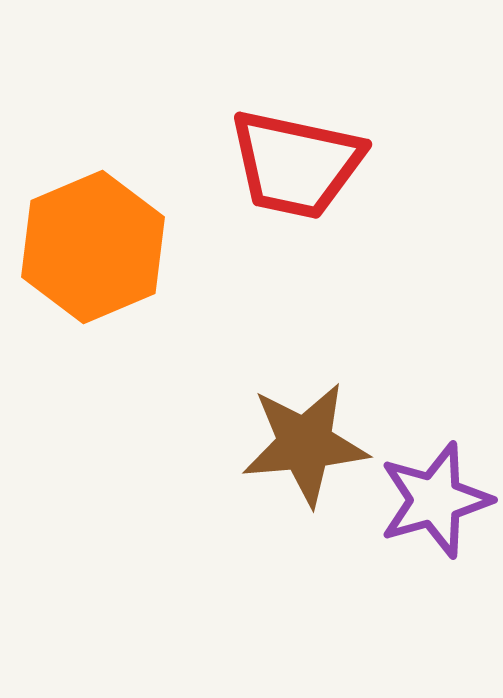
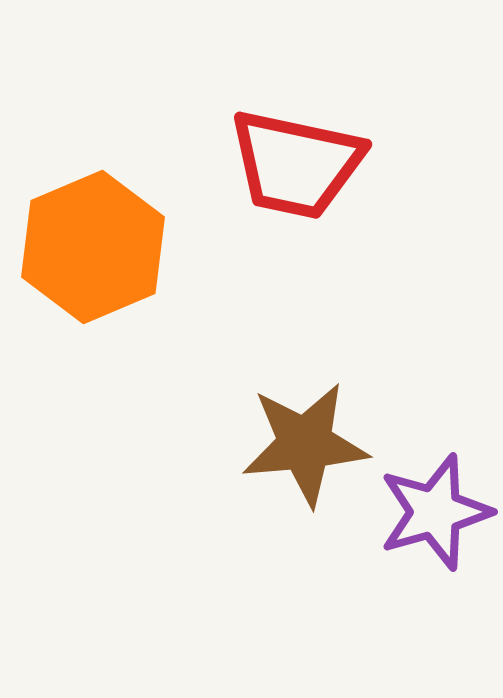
purple star: moved 12 px down
